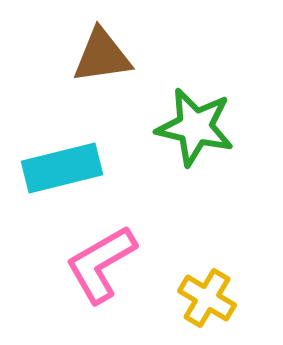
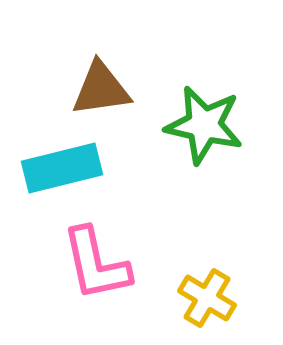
brown triangle: moved 1 px left, 33 px down
green star: moved 9 px right, 2 px up
pink L-shape: moved 5 px left; rotated 72 degrees counterclockwise
